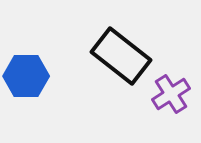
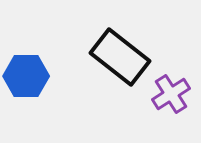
black rectangle: moved 1 px left, 1 px down
